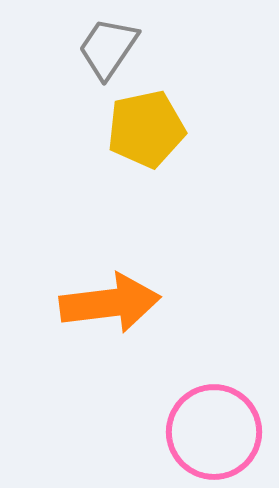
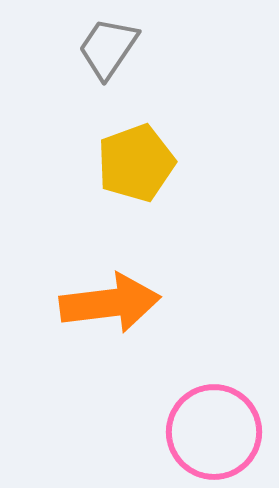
yellow pentagon: moved 10 px left, 34 px down; rotated 8 degrees counterclockwise
